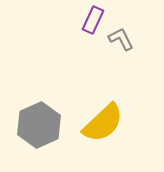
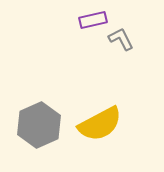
purple rectangle: rotated 52 degrees clockwise
yellow semicircle: moved 3 px left, 1 px down; rotated 15 degrees clockwise
